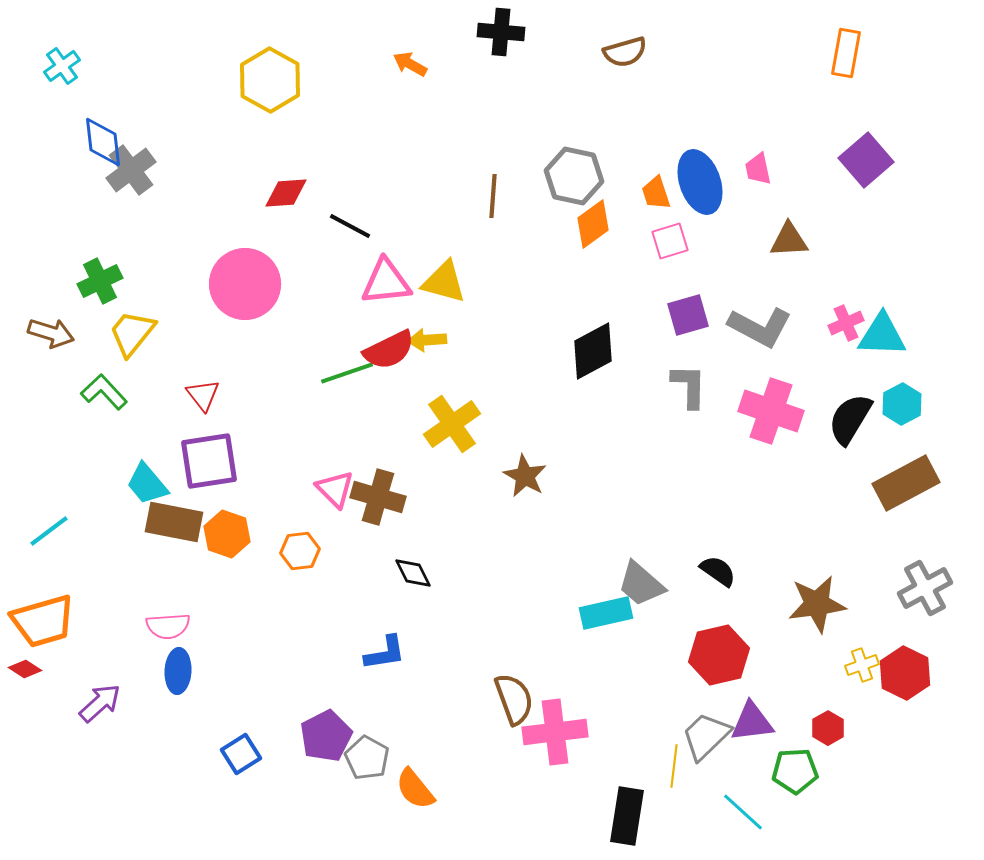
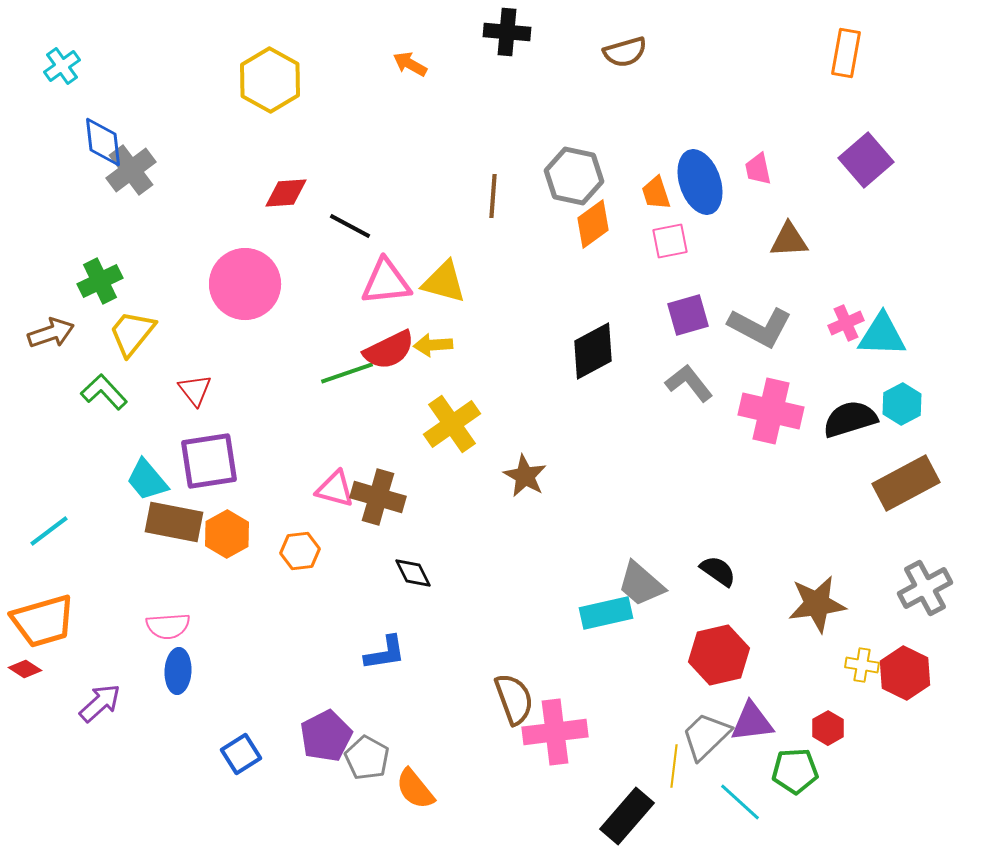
black cross at (501, 32): moved 6 px right
pink square at (670, 241): rotated 6 degrees clockwise
brown arrow at (51, 333): rotated 36 degrees counterclockwise
yellow arrow at (427, 340): moved 6 px right, 5 px down
gray L-shape at (689, 386): moved 3 px up; rotated 39 degrees counterclockwise
red triangle at (203, 395): moved 8 px left, 5 px up
pink cross at (771, 411): rotated 6 degrees counterclockwise
black semicircle at (850, 419): rotated 42 degrees clockwise
cyan trapezoid at (147, 484): moved 4 px up
pink triangle at (335, 489): rotated 30 degrees counterclockwise
orange hexagon at (227, 534): rotated 12 degrees clockwise
yellow cross at (862, 665): rotated 28 degrees clockwise
cyan line at (743, 812): moved 3 px left, 10 px up
black rectangle at (627, 816): rotated 32 degrees clockwise
